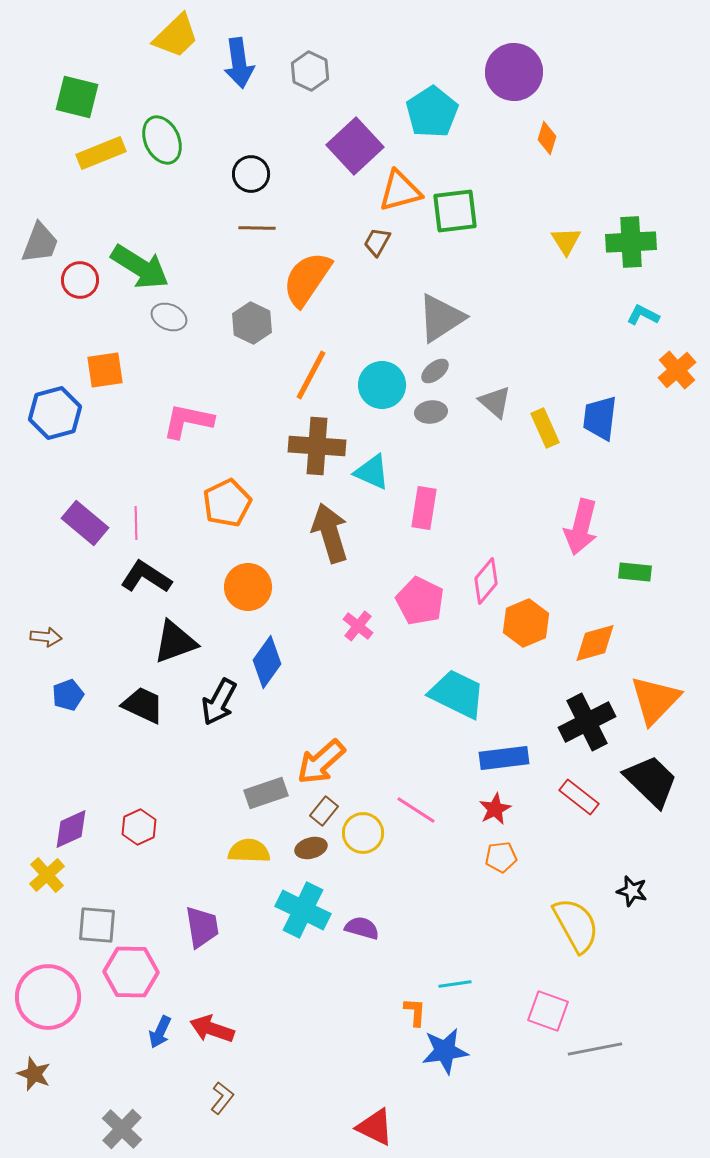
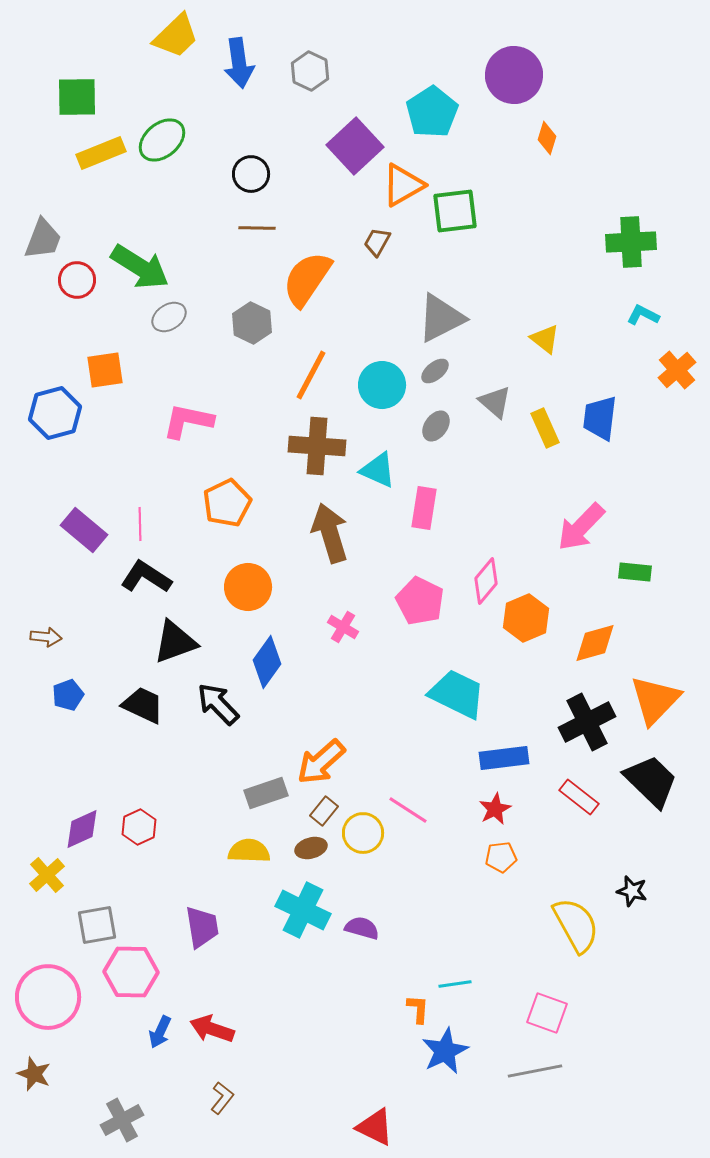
purple circle at (514, 72): moved 3 px down
green square at (77, 97): rotated 15 degrees counterclockwise
green ellipse at (162, 140): rotated 75 degrees clockwise
orange triangle at (400, 191): moved 3 px right, 6 px up; rotated 15 degrees counterclockwise
yellow triangle at (566, 241): moved 21 px left, 98 px down; rotated 20 degrees counterclockwise
gray trapezoid at (40, 243): moved 3 px right, 4 px up
red circle at (80, 280): moved 3 px left
gray ellipse at (169, 317): rotated 56 degrees counterclockwise
gray triangle at (441, 318): rotated 6 degrees clockwise
gray ellipse at (431, 412): moved 5 px right, 14 px down; rotated 48 degrees counterclockwise
cyan triangle at (372, 472): moved 6 px right, 2 px up
purple rectangle at (85, 523): moved 1 px left, 7 px down
pink line at (136, 523): moved 4 px right, 1 px down
pink arrow at (581, 527): rotated 30 degrees clockwise
orange hexagon at (526, 623): moved 5 px up
pink cross at (358, 626): moved 15 px left, 1 px down; rotated 8 degrees counterclockwise
black arrow at (219, 702): moved 1 px left, 2 px down; rotated 108 degrees clockwise
pink line at (416, 810): moved 8 px left
purple diamond at (71, 829): moved 11 px right
gray square at (97, 925): rotated 15 degrees counterclockwise
pink square at (548, 1011): moved 1 px left, 2 px down
orange L-shape at (415, 1012): moved 3 px right, 3 px up
gray line at (595, 1049): moved 60 px left, 22 px down
blue star at (445, 1051): rotated 18 degrees counterclockwise
gray cross at (122, 1129): moved 9 px up; rotated 18 degrees clockwise
